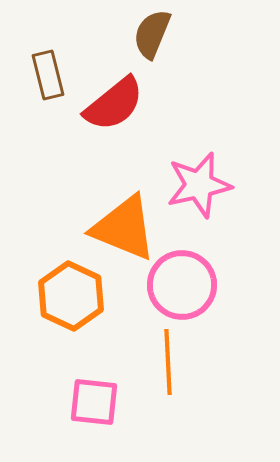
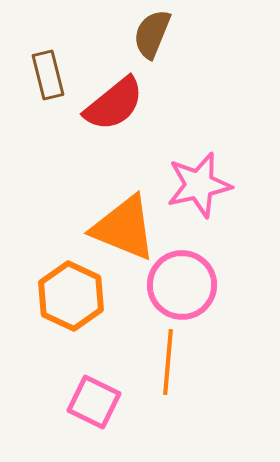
orange line: rotated 8 degrees clockwise
pink square: rotated 20 degrees clockwise
